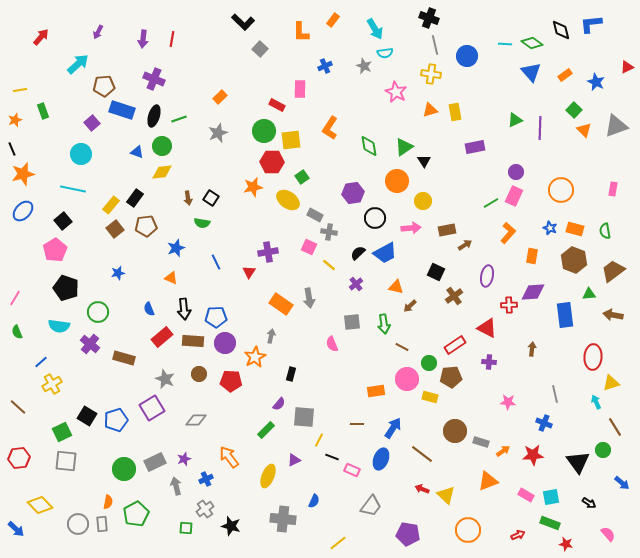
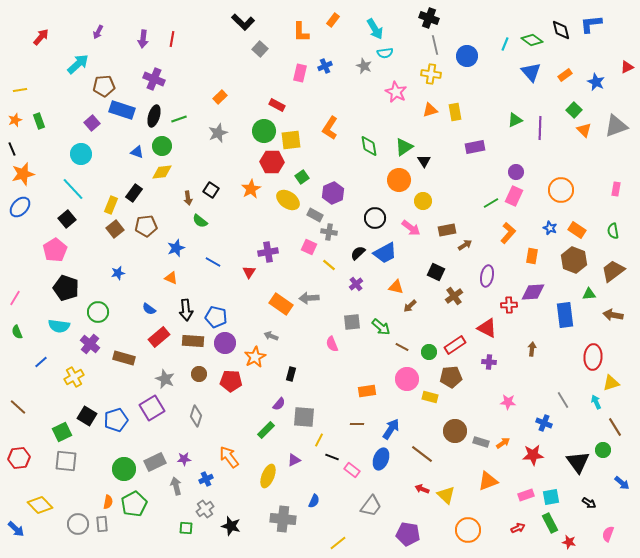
green diamond at (532, 43): moved 3 px up
cyan line at (505, 44): rotated 72 degrees counterclockwise
pink rectangle at (300, 89): moved 16 px up; rotated 12 degrees clockwise
green rectangle at (43, 111): moved 4 px left, 10 px down
orange circle at (397, 181): moved 2 px right, 1 px up
orange star at (253, 187): moved 2 px left, 2 px down; rotated 18 degrees counterclockwise
cyan line at (73, 189): rotated 35 degrees clockwise
pink rectangle at (613, 189): moved 3 px right
purple hexagon at (353, 193): moved 20 px left; rotated 15 degrees counterclockwise
black rectangle at (135, 198): moved 1 px left, 5 px up
black square at (211, 198): moved 8 px up
yellow rectangle at (111, 205): rotated 18 degrees counterclockwise
blue ellipse at (23, 211): moved 3 px left, 4 px up
black square at (63, 221): moved 4 px right, 2 px up
green semicircle at (202, 223): moved 2 px left, 2 px up; rotated 28 degrees clockwise
pink arrow at (411, 228): rotated 42 degrees clockwise
orange rectangle at (575, 229): moved 2 px right, 1 px down; rotated 18 degrees clockwise
green semicircle at (605, 231): moved 8 px right
blue line at (216, 262): moved 3 px left; rotated 35 degrees counterclockwise
gray arrow at (309, 298): rotated 96 degrees clockwise
blue semicircle at (149, 309): rotated 32 degrees counterclockwise
black arrow at (184, 309): moved 2 px right, 1 px down
blue pentagon at (216, 317): rotated 15 degrees clockwise
green arrow at (384, 324): moved 3 px left, 3 px down; rotated 42 degrees counterclockwise
gray arrow at (271, 336): rotated 80 degrees counterclockwise
red rectangle at (162, 337): moved 3 px left
green circle at (429, 363): moved 11 px up
yellow cross at (52, 384): moved 22 px right, 7 px up
orange rectangle at (376, 391): moved 9 px left
gray line at (555, 394): moved 8 px right, 6 px down; rotated 18 degrees counterclockwise
gray diamond at (196, 420): moved 4 px up; rotated 70 degrees counterclockwise
blue arrow at (393, 428): moved 2 px left, 1 px down
orange arrow at (503, 451): moved 8 px up
purple star at (184, 459): rotated 16 degrees clockwise
pink rectangle at (352, 470): rotated 14 degrees clockwise
pink rectangle at (526, 495): rotated 49 degrees counterclockwise
green pentagon at (136, 514): moved 2 px left, 10 px up
green rectangle at (550, 523): rotated 42 degrees clockwise
pink semicircle at (608, 534): rotated 119 degrees counterclockwise
red arrow at (518, 535): moved 7 px up
red star at (566, 544): moved 3 px right, 2 px up
